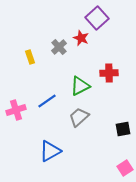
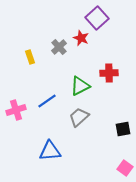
blue triangle: rotated 25 degrees clockwise
pink square: rotated 21 degrees counterclockwise
